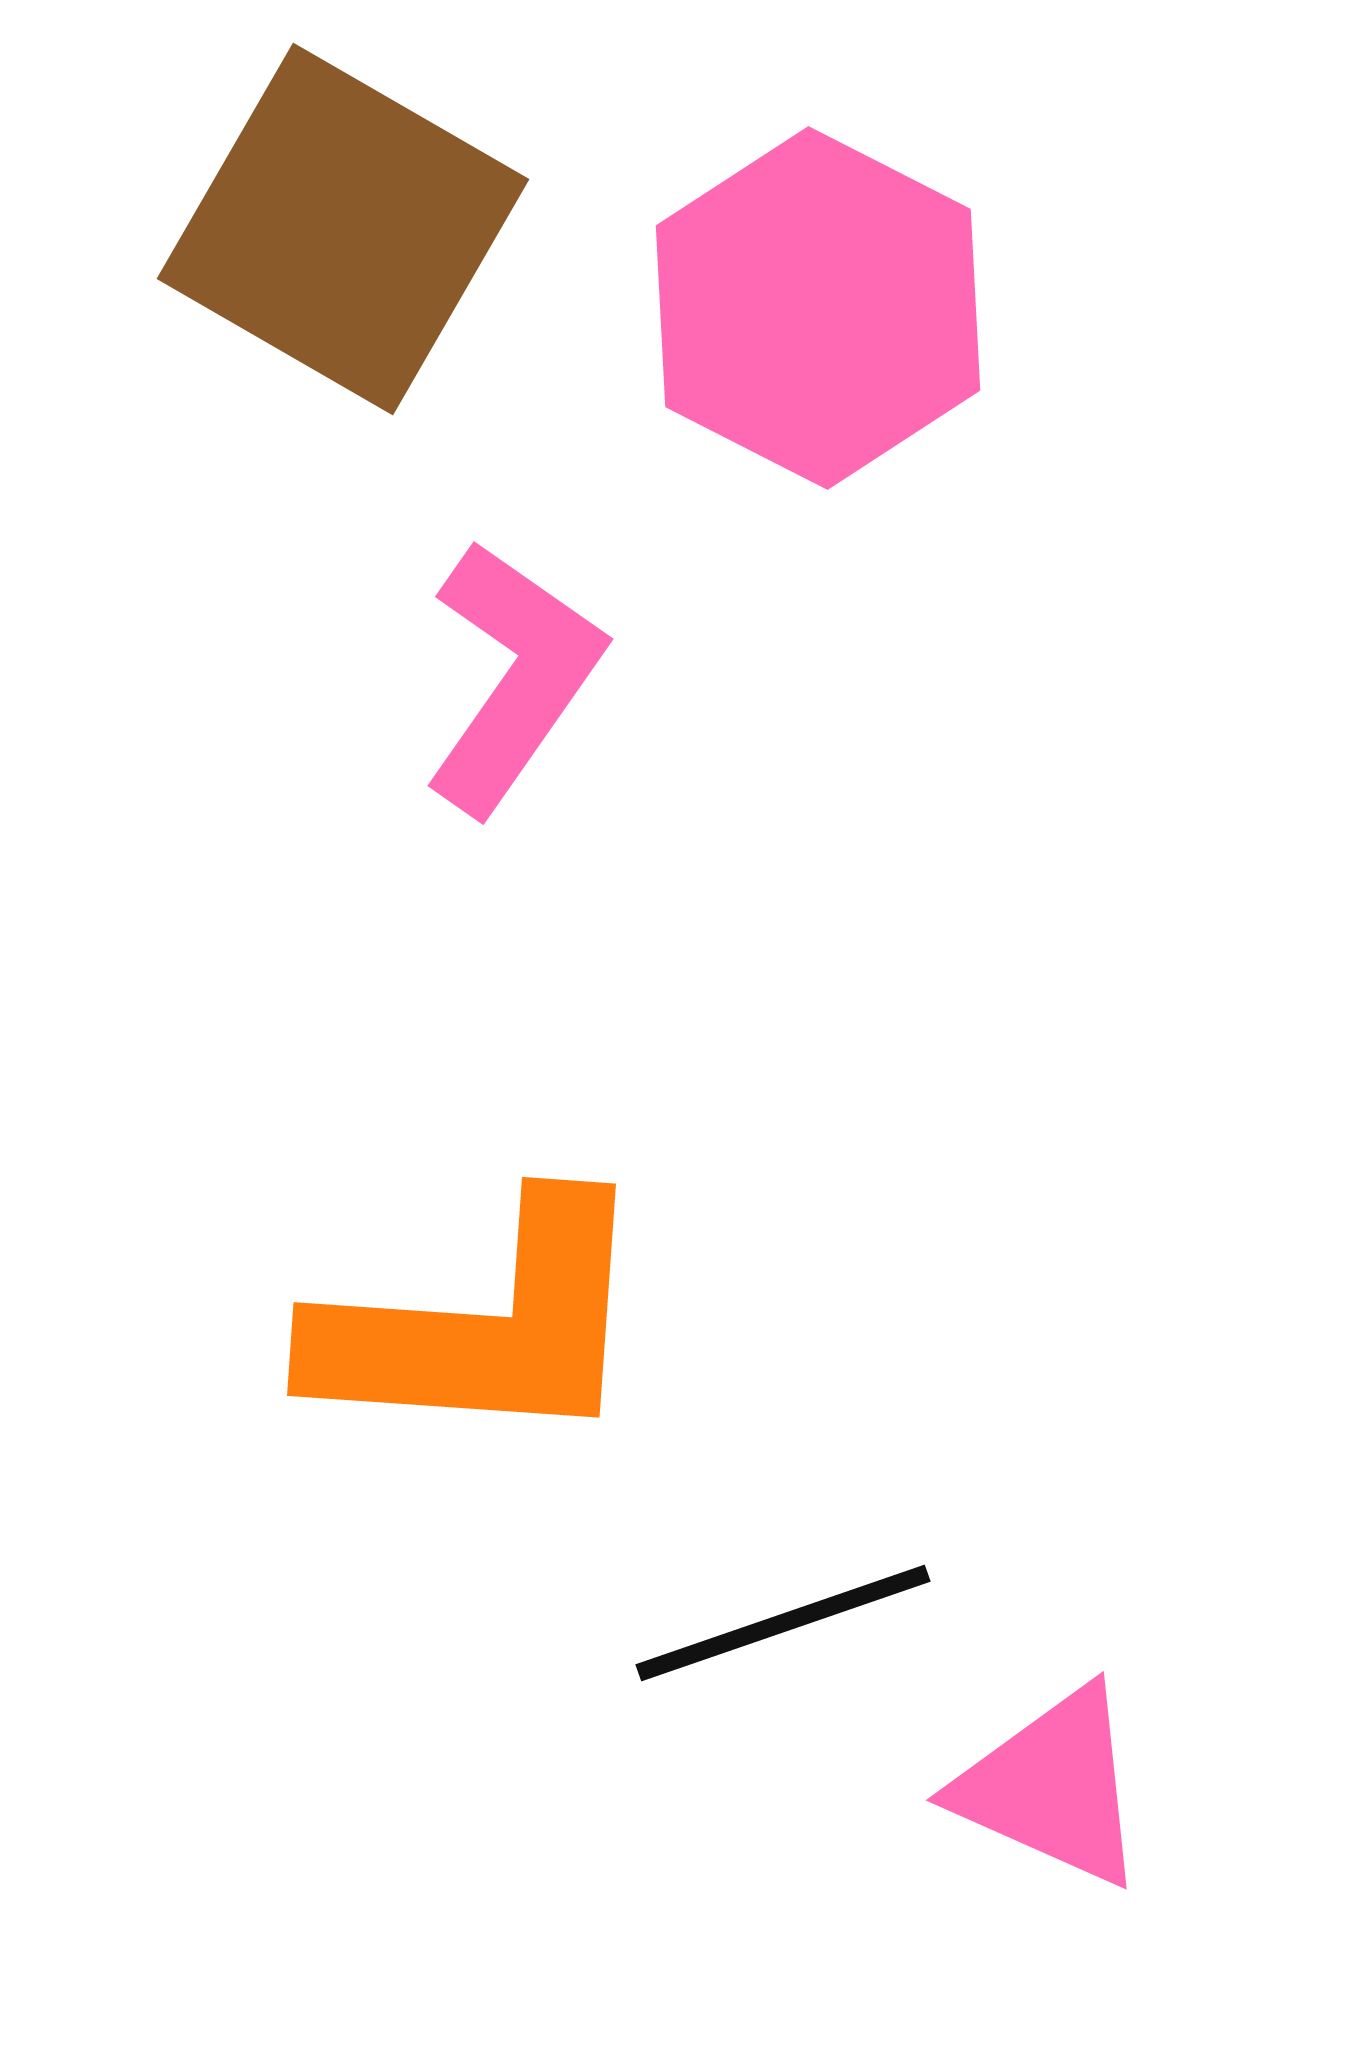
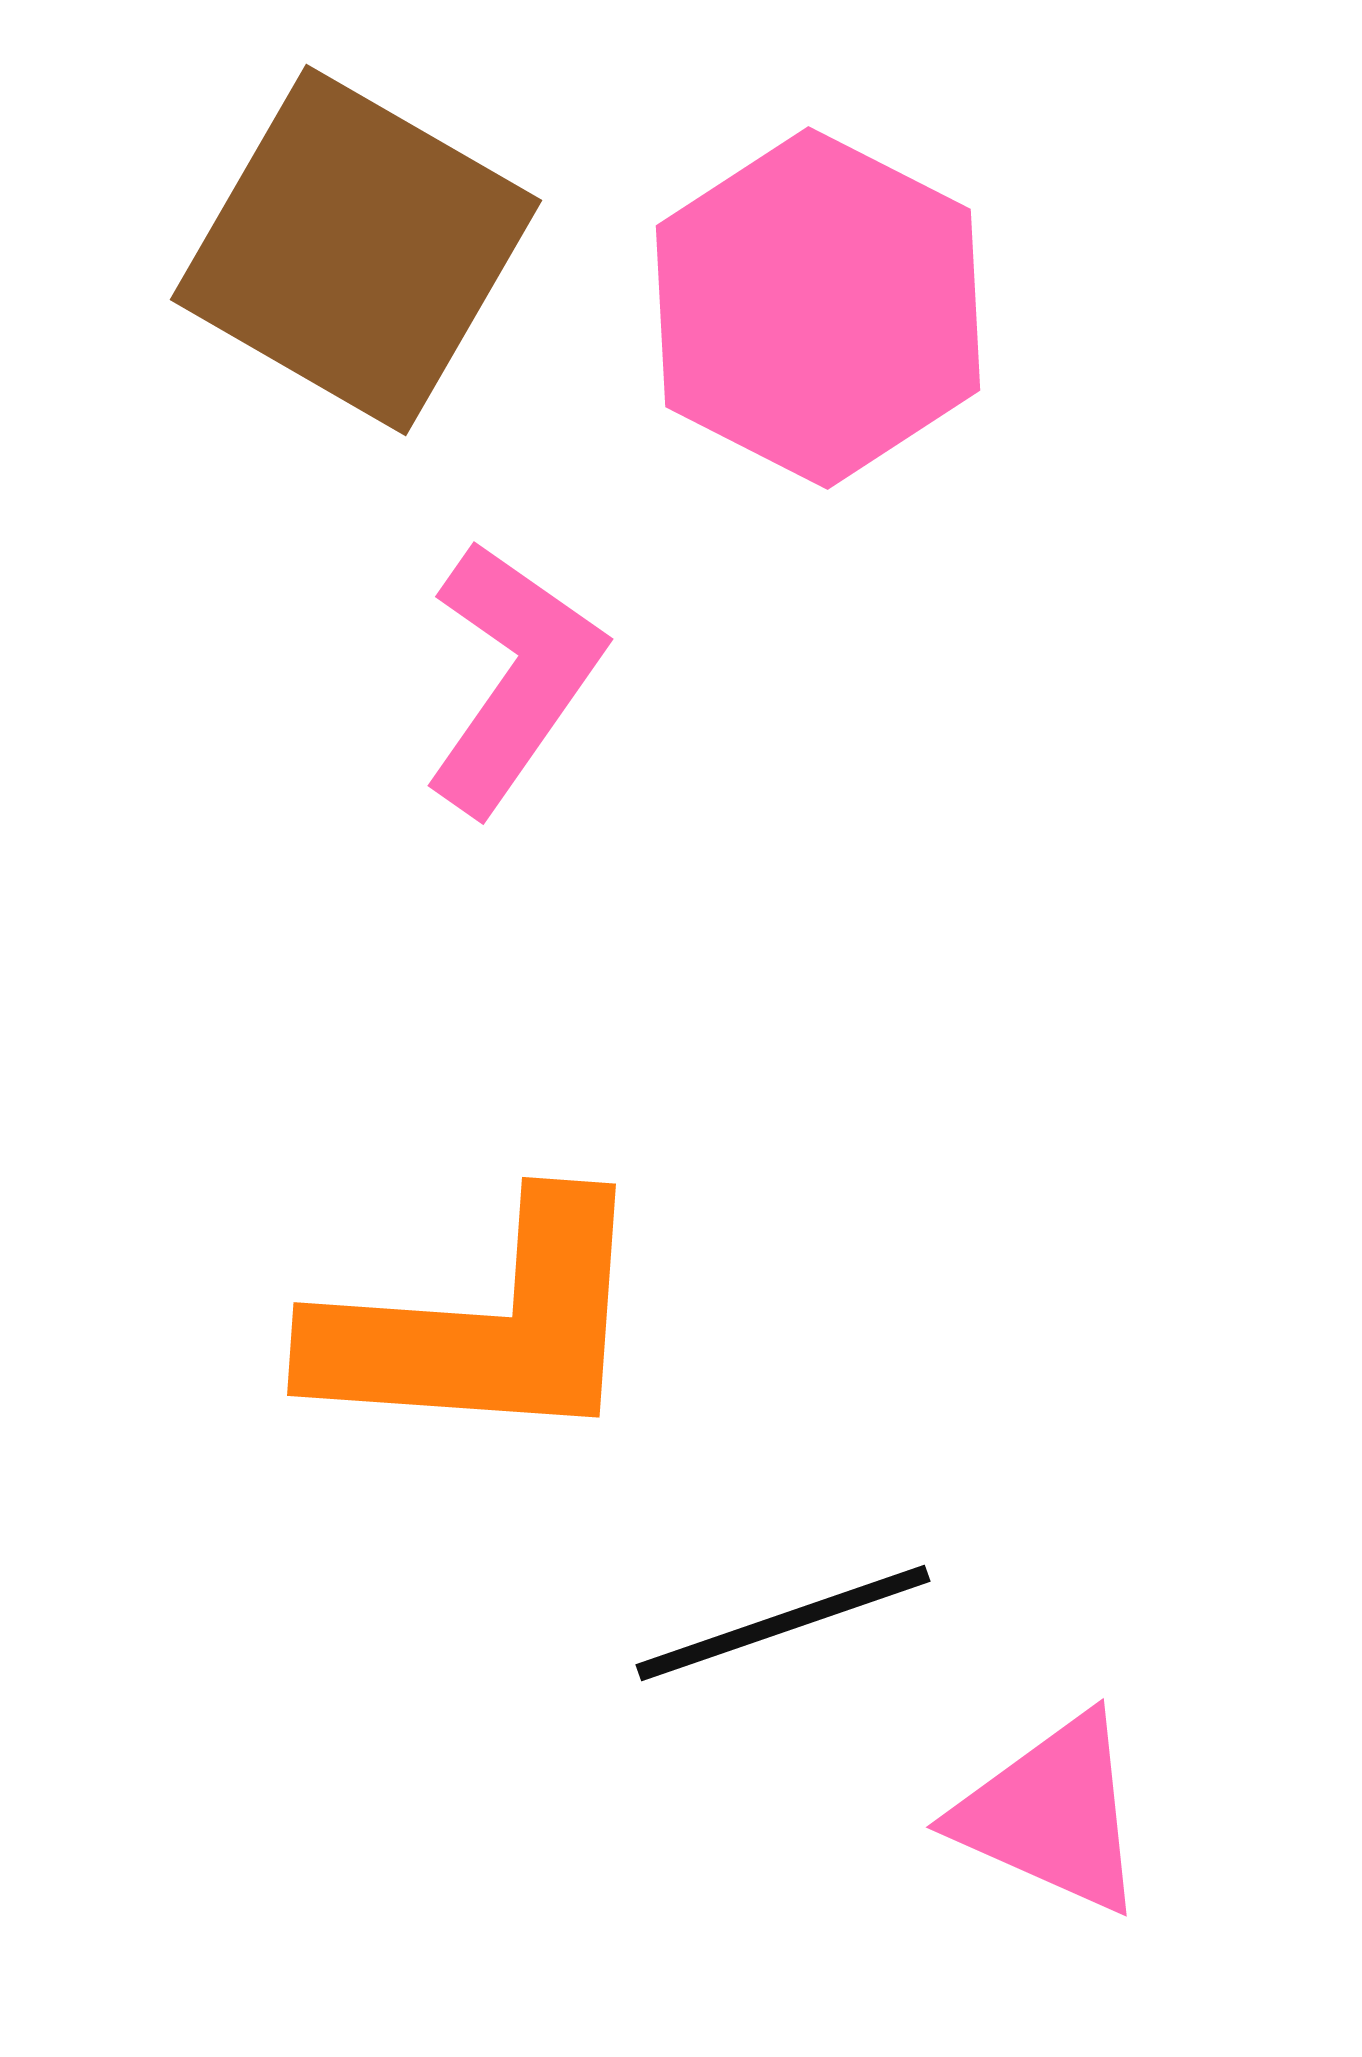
brown square: moved 13 px right, 21 px down
pink triangle: moved 27 px down
